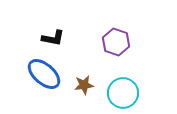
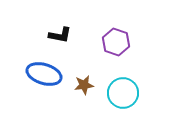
black L-shape: moved 7 px right, 3 px up
blue ellipse: rotated 24 degrees counterclockwise
